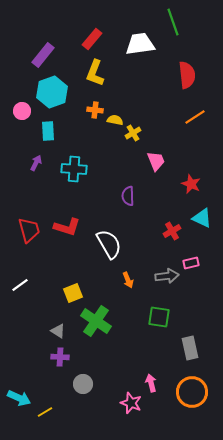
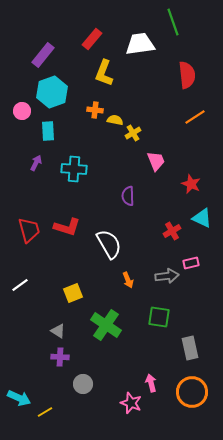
yellow L-shape: moved 9 px right
green cross: moved 10 px right, 4 px down
